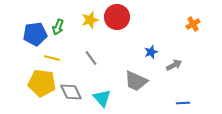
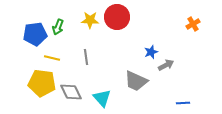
yellow star: rotated 18 degrees clockwise
gray line: moved 5 px left, 1 px up; rotated 28 degrees clockwise
gray arrow: moved 8 px left
